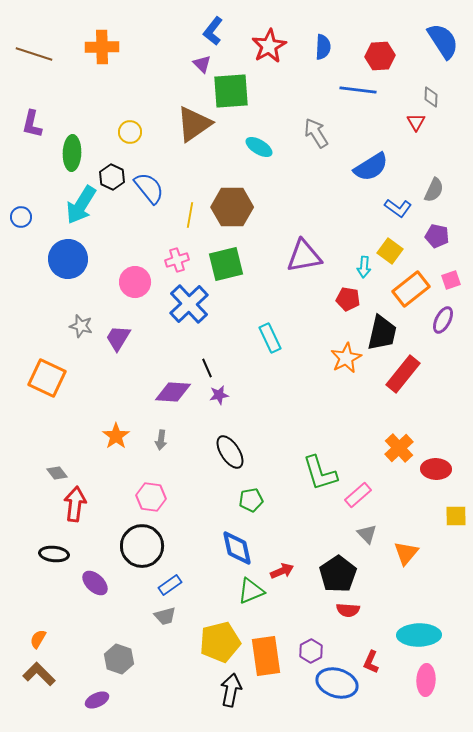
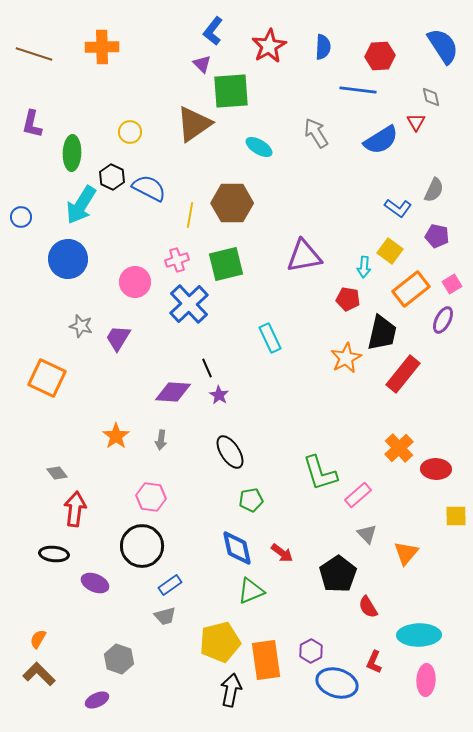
blue semicircle at (443, 41): moved 5 px down
gray diamond at (431, 97): rotated 15 degrees counterclockwise
blue semicircle at (371, 167): moved 10 px right, 27 px up
blue semicircle at (149, 188): rotated 24 degrees counterclockwise
brown hexagon at (232, 207): moved 4 px up
pink square at (451, 280): moved 1 px right, 4 px down; rotated 12 degrees counterclockwise
purple star at (219, 395): rotated 30 degrees counterclockwise
red arrow at (75, 504): moved 5 px down
red arrow at (282, 571): moved 18 px up; rotated 60 degrees clockwise
purple ellipse at (95, 583): rotated 20 degrees counterclockwise
red semicircle at (348, 610): moved 20 px right, 3 px up; rotated 55 degrees clockwise
orange rectangle at (266, 656): moved 4 px down
red L-shape at (371, 662): moved 3 px right
